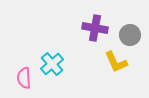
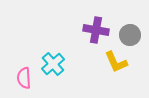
purple cross: moved 1 px right, 2 px down
cyan cross: moved 1 px right
